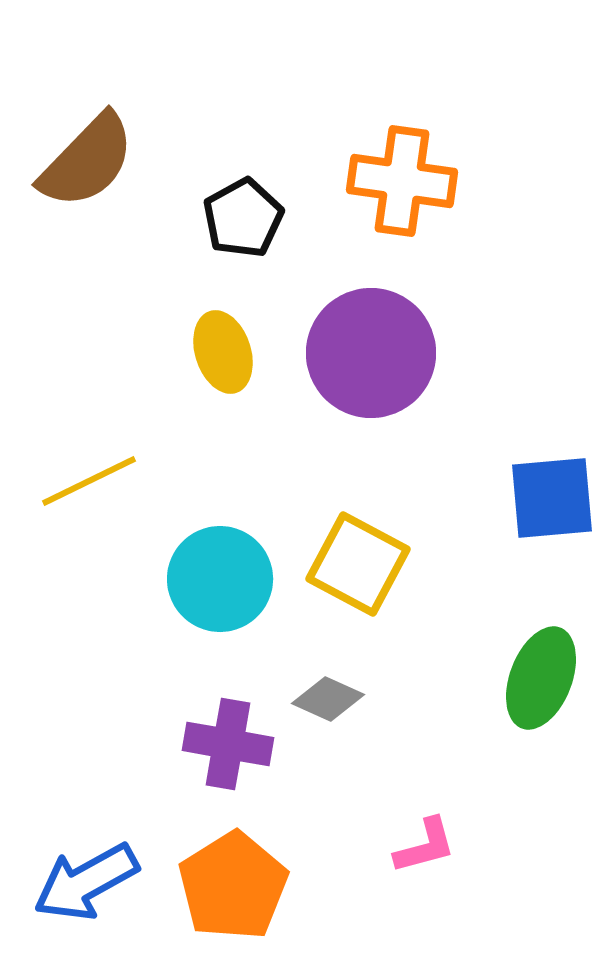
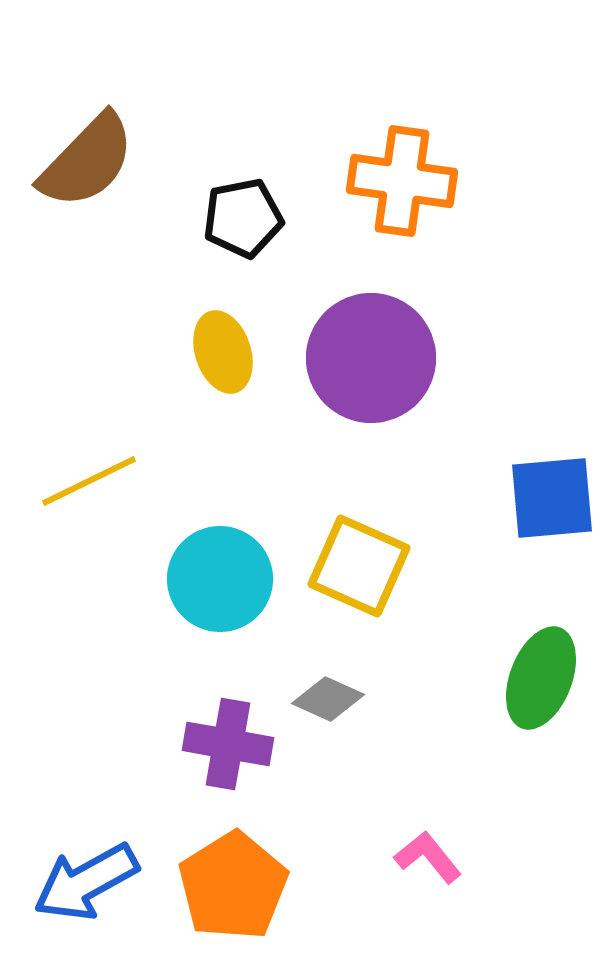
black pentagon: rotated 18 degrees clockwise
purple circle: moved 5 px down
yellow square: moved 1 px right, 2 px down; rotated 4 degrees counterclockwise
pink L-shape: moved 3 px right, 11 px down; rotated 114 degrees counterclockwise
